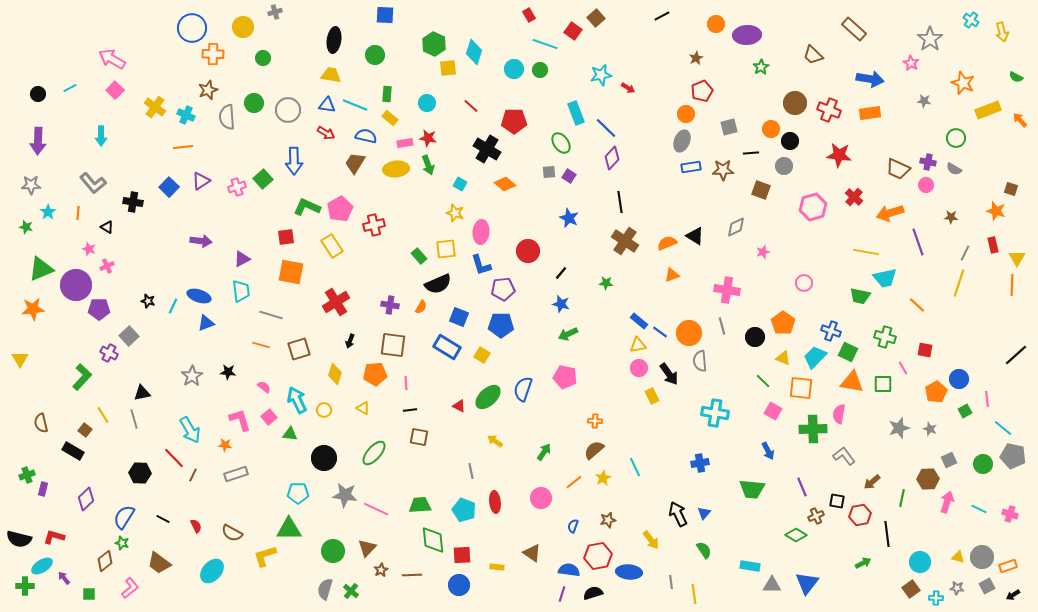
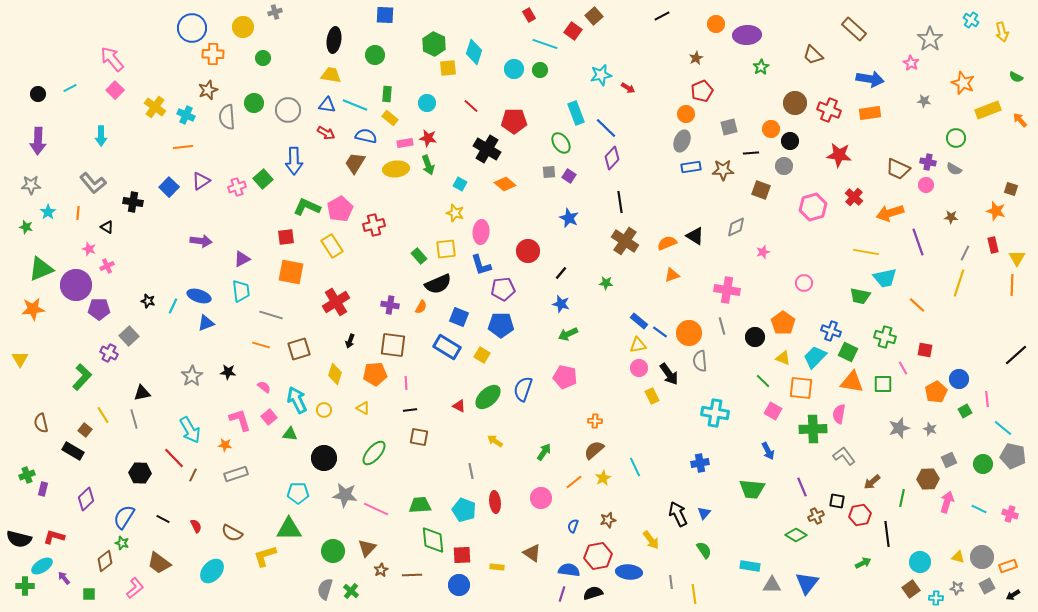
brown square at (596, 18): moved 2 px left, 2 px up
pink arrow at (112, 59): rotated 20 degrees clockwise
pink L-shape at (130, 588): moved 5 px right
